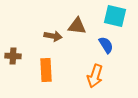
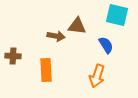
cyan square: moved 2 px right, 1 px up
brown arrow: moved 3 px right
orange arrow: moved 2 px right
